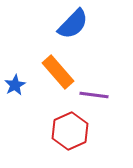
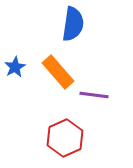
blue semicircle: rotated 36 degrees counterclockwise
blue star: moved 18 px up
red hexagon: moved 5 px left, 7 px down
